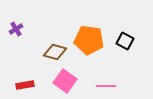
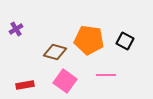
pink line: moved 11 px up
